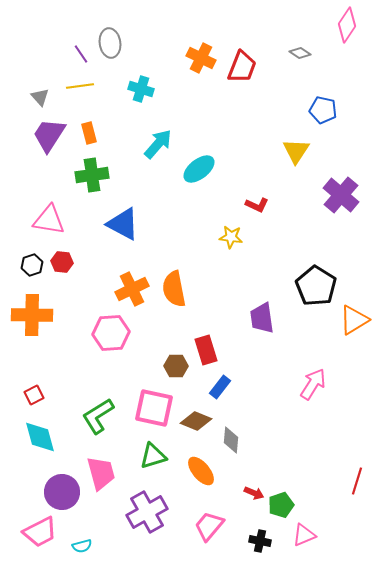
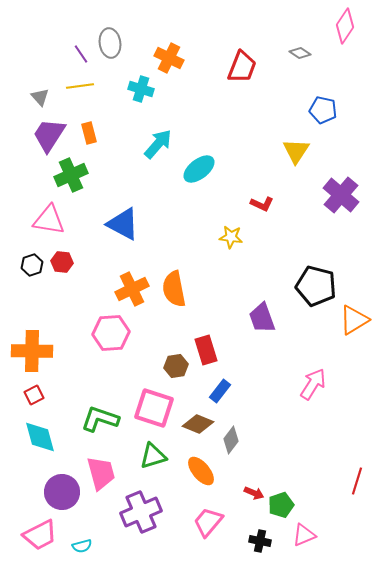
pink diamond at (347, 25): moved 2 px left, 1 px down
orange cross at (201, 58): moved 32 px left
green cross at (92, 175): moved 21 px left; rotated 16 degrees counterclockwise
red L-shape at (257, 205): moved 5 px right, 1 px up
black pentagon at (316, 286): rotated 18 degrees counterclockwise
orange cross at (32, 315): moved 36 px down
purple trapezoid at (262, 318): rotated 12 degrees counterclockwise
brown hexagon at (176, 366): rotated 10 degrees counterclockwise
blue rectangle at (220, 387): moved 4 px down
pink square at (154, 408): rotated 6 degrees clockwise
green L-shape at (98, 416): moved 2 px right, 3 px down; rotated 51 degrees clockwise
brown diamond at (196, 421): moved 2 px right, 3 px down
gray diamond at (231, 440): rotated 32 degrees clockwise
purple cross at (147, 512): moved 6 px left; rotated 6 degrees clockwise
pink trapezoid at (209, 526): moved 1 px left, 4 px up
pink trapezoid at (40, 532): moved 3 px down
